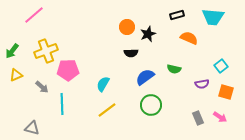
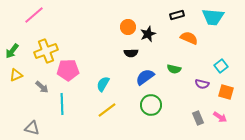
orange circle: moved 1 px right
purple semicircle: rotated 24 degrees clockwise
